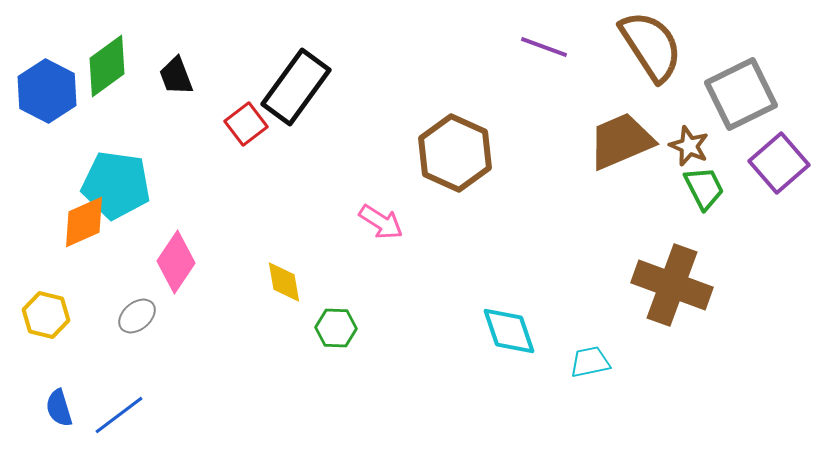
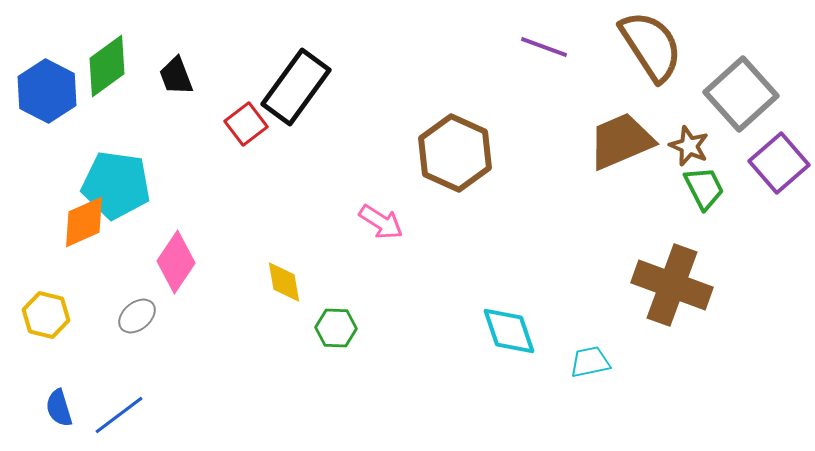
gray square: rotated 16 degrees counterclockwise
